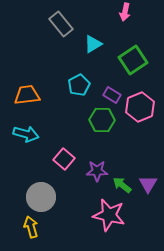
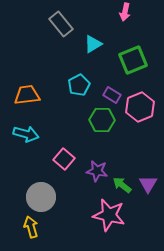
green square: rotated 12 degrees clockwise
purple star: rotated 10 degrees clockwise
